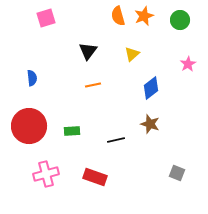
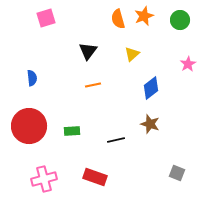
orange semicircle: moved 3 px down
pink cross: moved 2 px left, 5 px down
